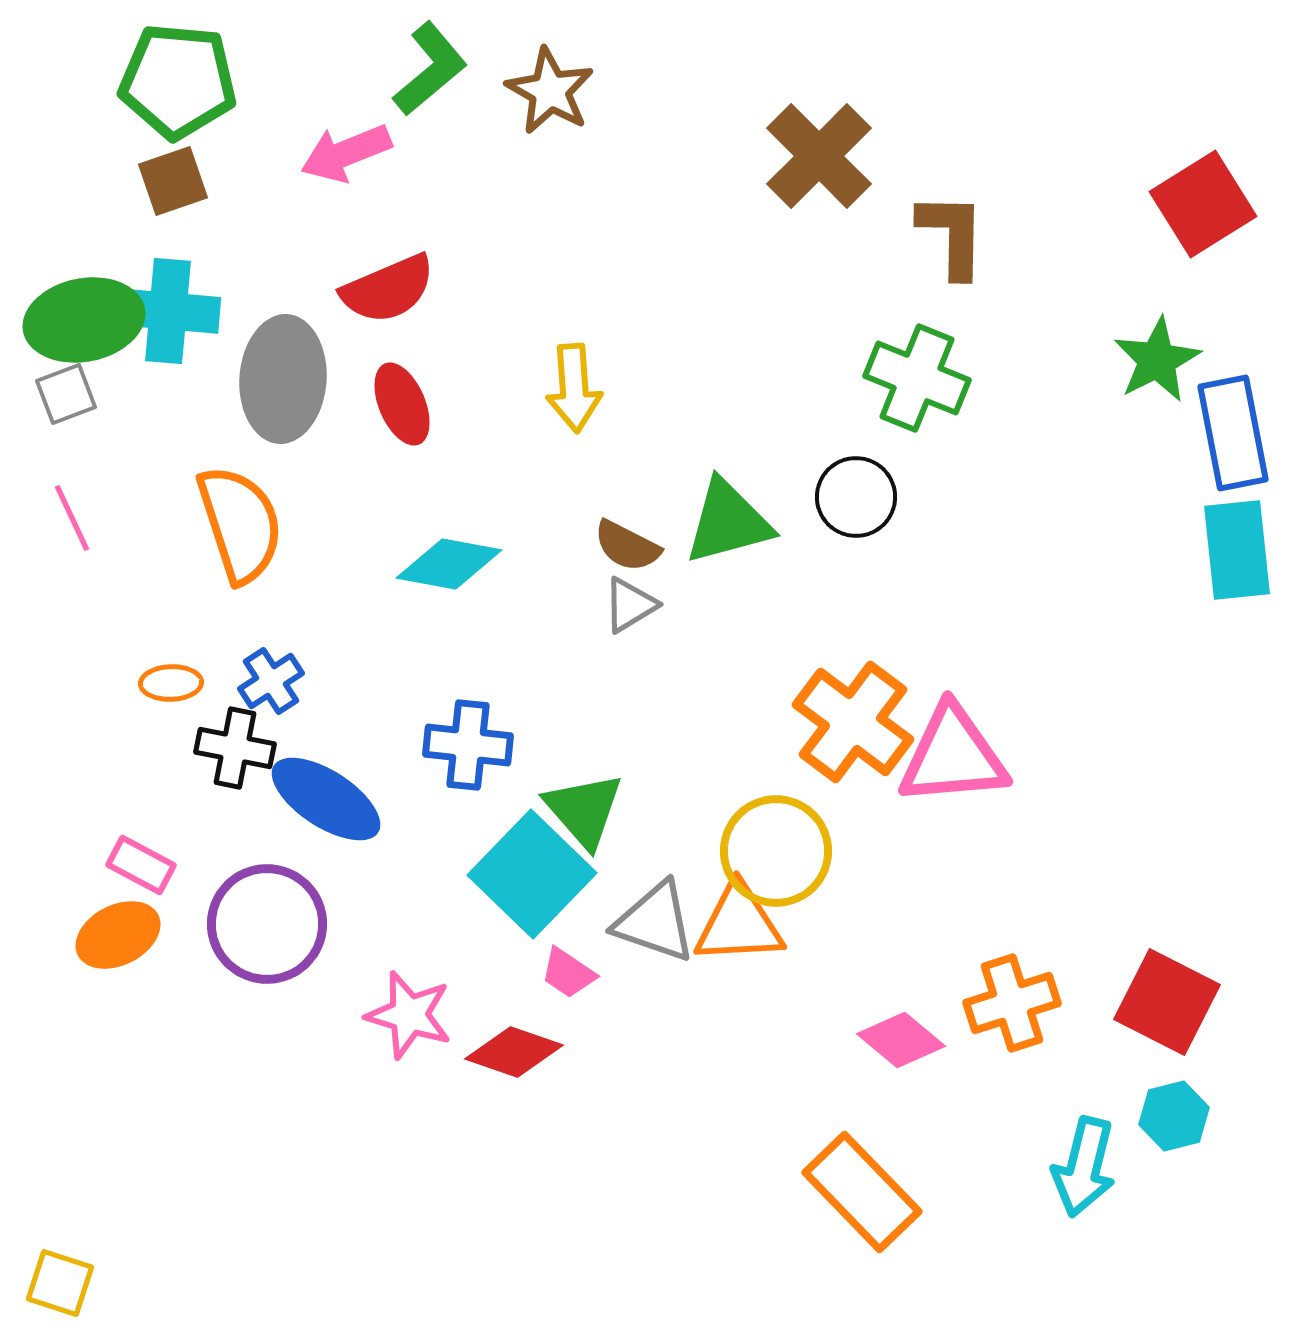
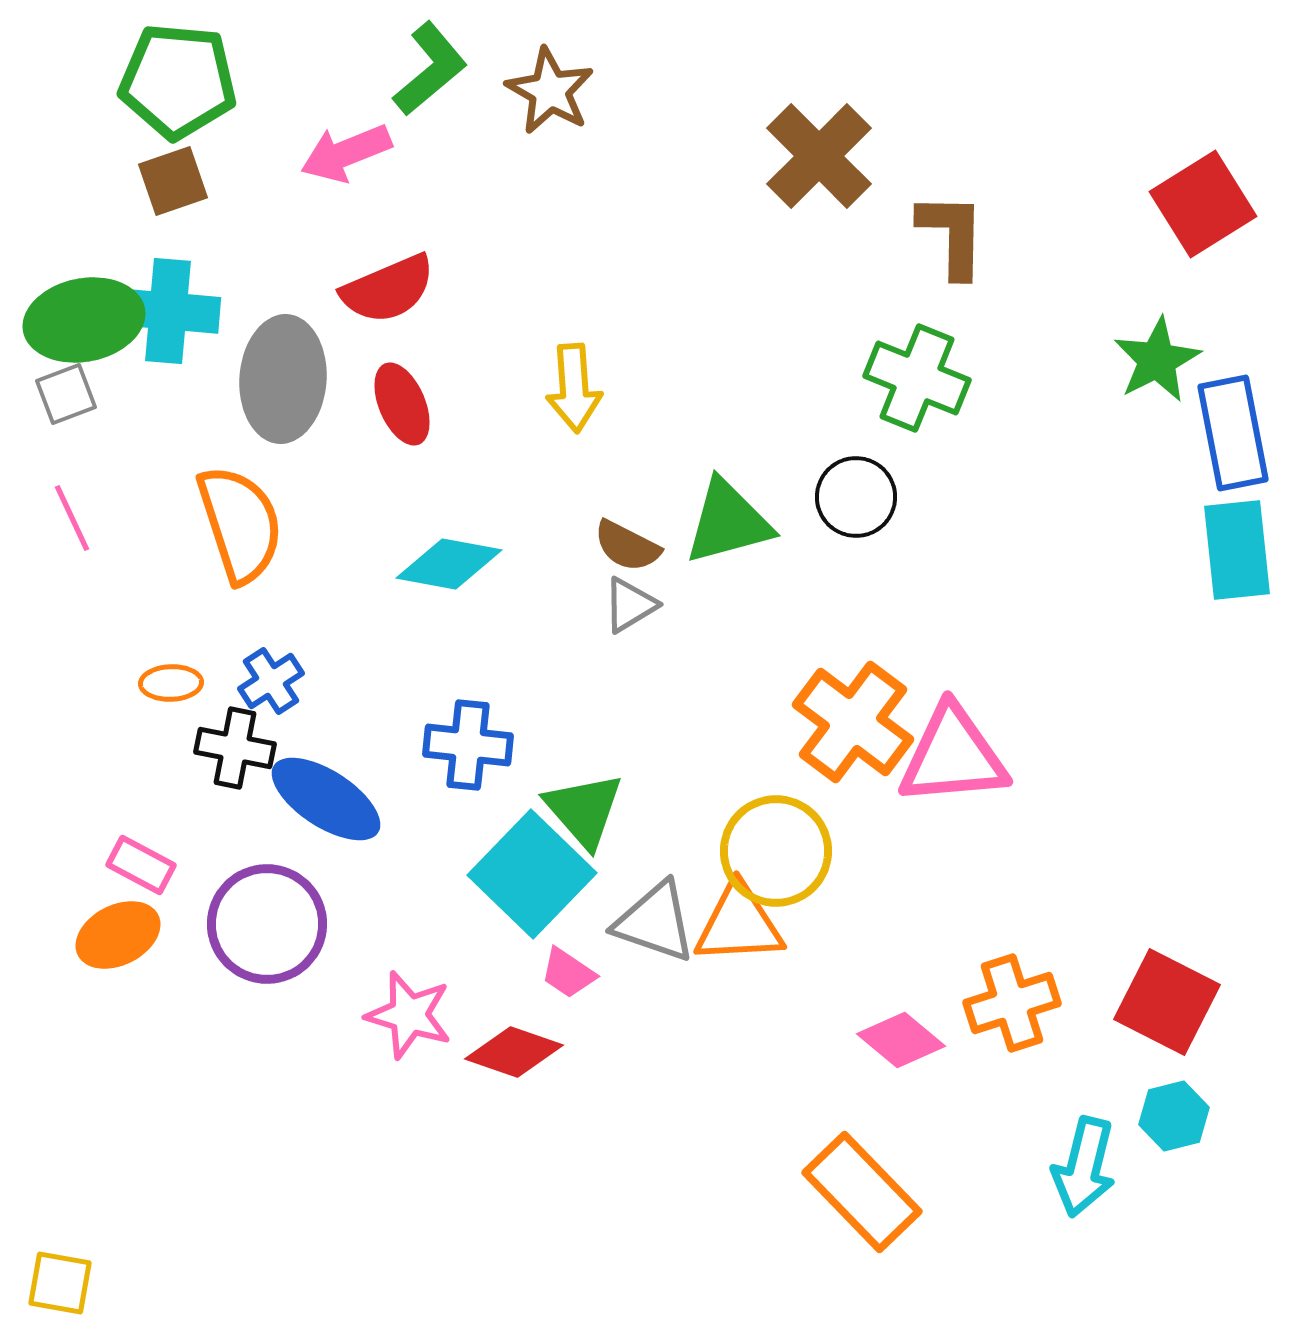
yellow square at (60, 1283): rotated 8 degrees counterclockwise
